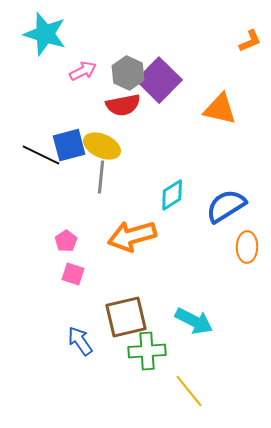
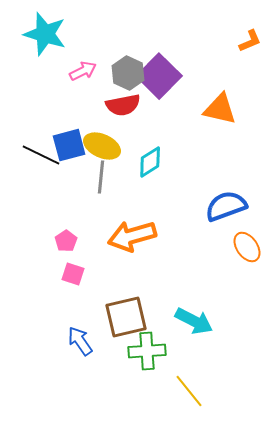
purple square: moved 4 px up
cyan diamond: moved 22 px left, 33 px up
blue semicircle: rotated 12 degrees clockwise
orange ellipse: rotated 36 degrees counterclockwise
